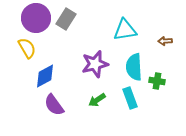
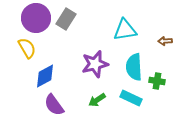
cyan rectangle: moved 1 px right; rotated 45 degrees counterclockwise
